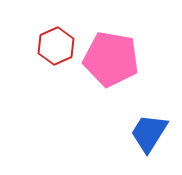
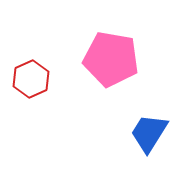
red hexagon: moved 25 px left, 33 px down
